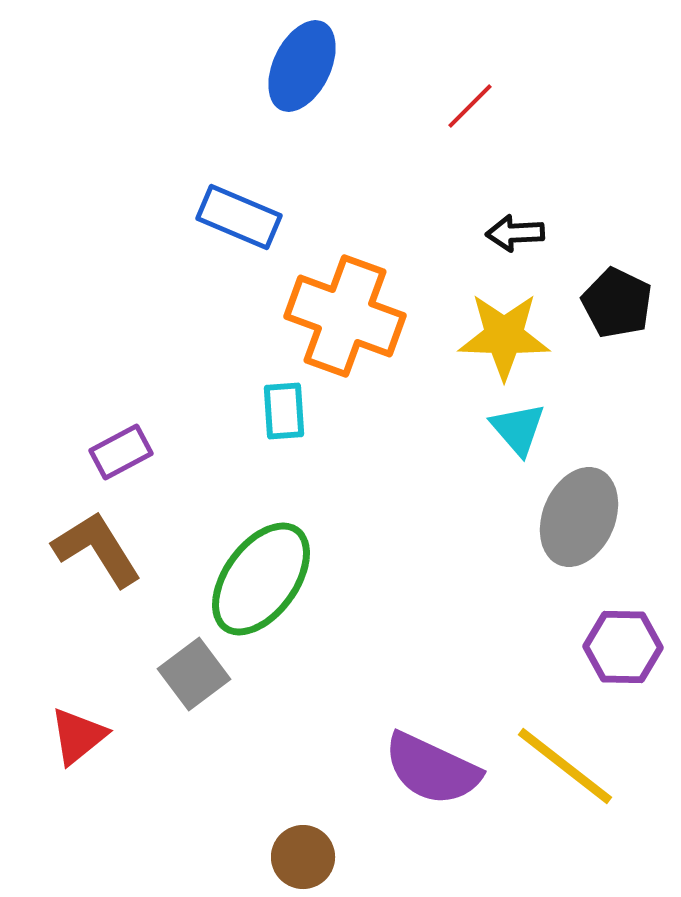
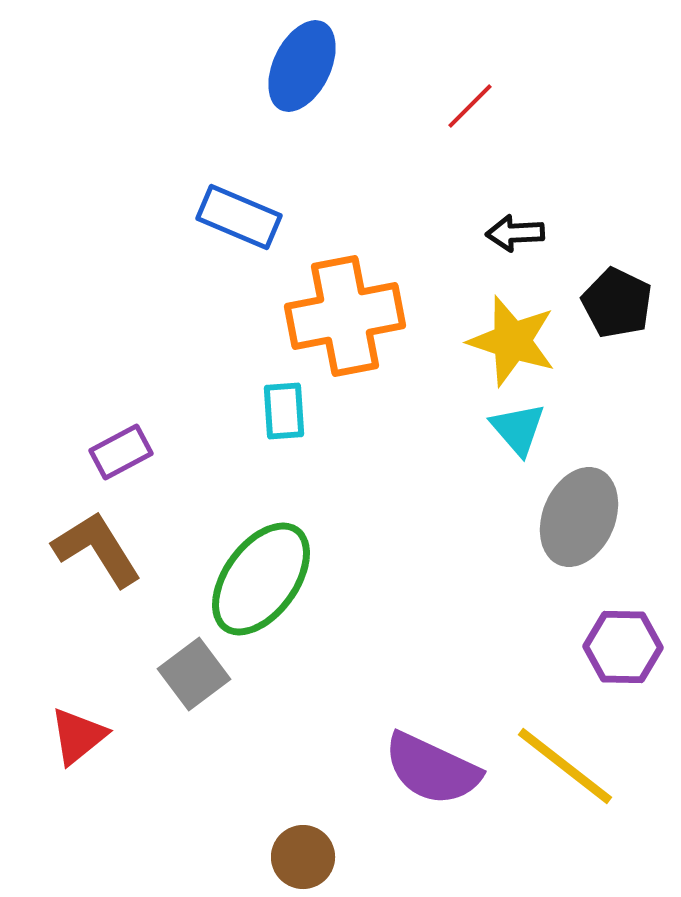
orange cross: rotated 31 degrees counterclockwise
yellow star: moved 8 px right, 5 px down; rotated 16 degrees clockwise
